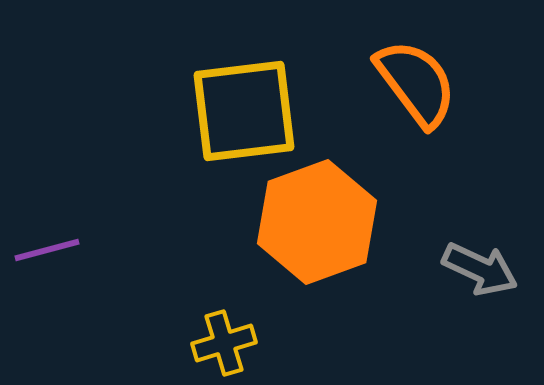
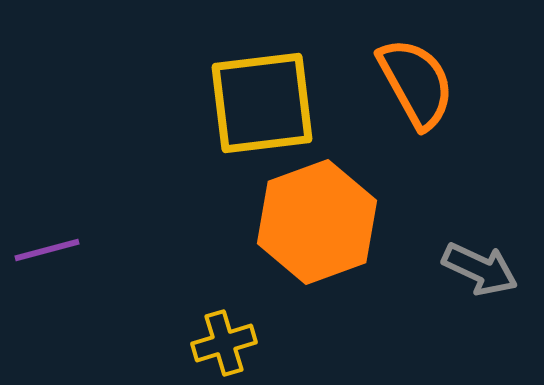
orange semicircle: rotated 8 degrees clockwise
yellow square: moved 18 px right, 8 px up
